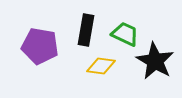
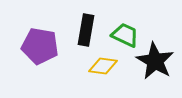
green trapezoid: moved 1 px down
yellow diamond: moved 2 px right
